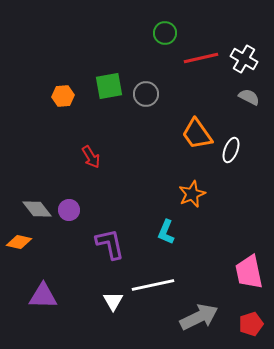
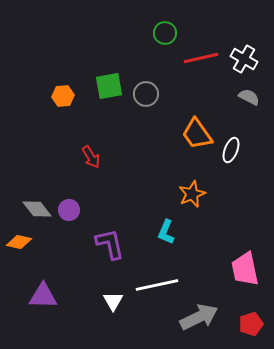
pink trapezoid: moved 4 px left, 3 px up
white line: moved 4 px right
